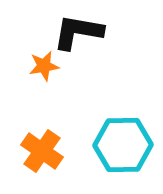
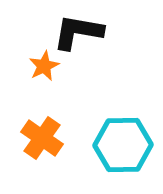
orange star: rotated 16 degrees counterclockwise
orange cross: moved 13 px up
